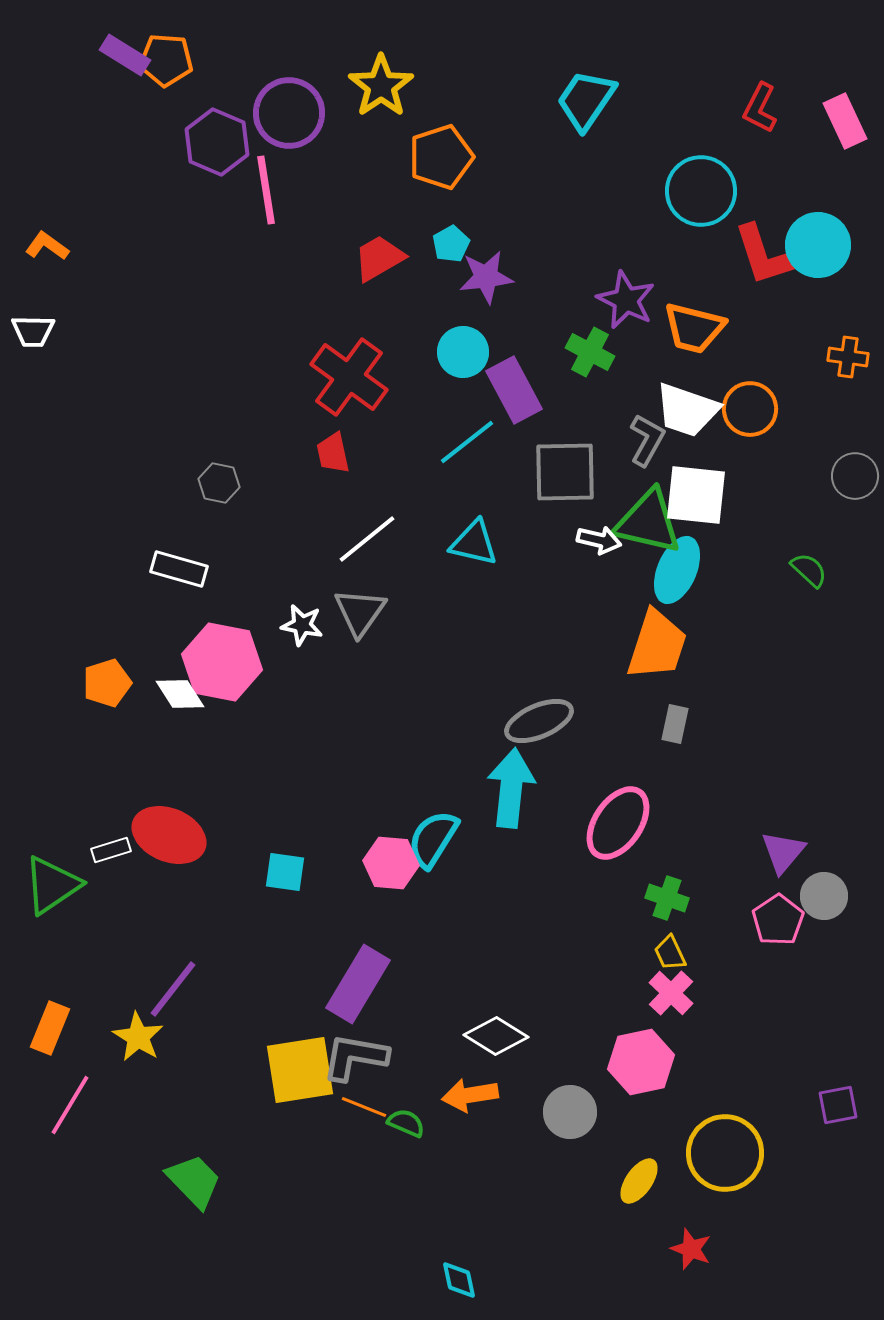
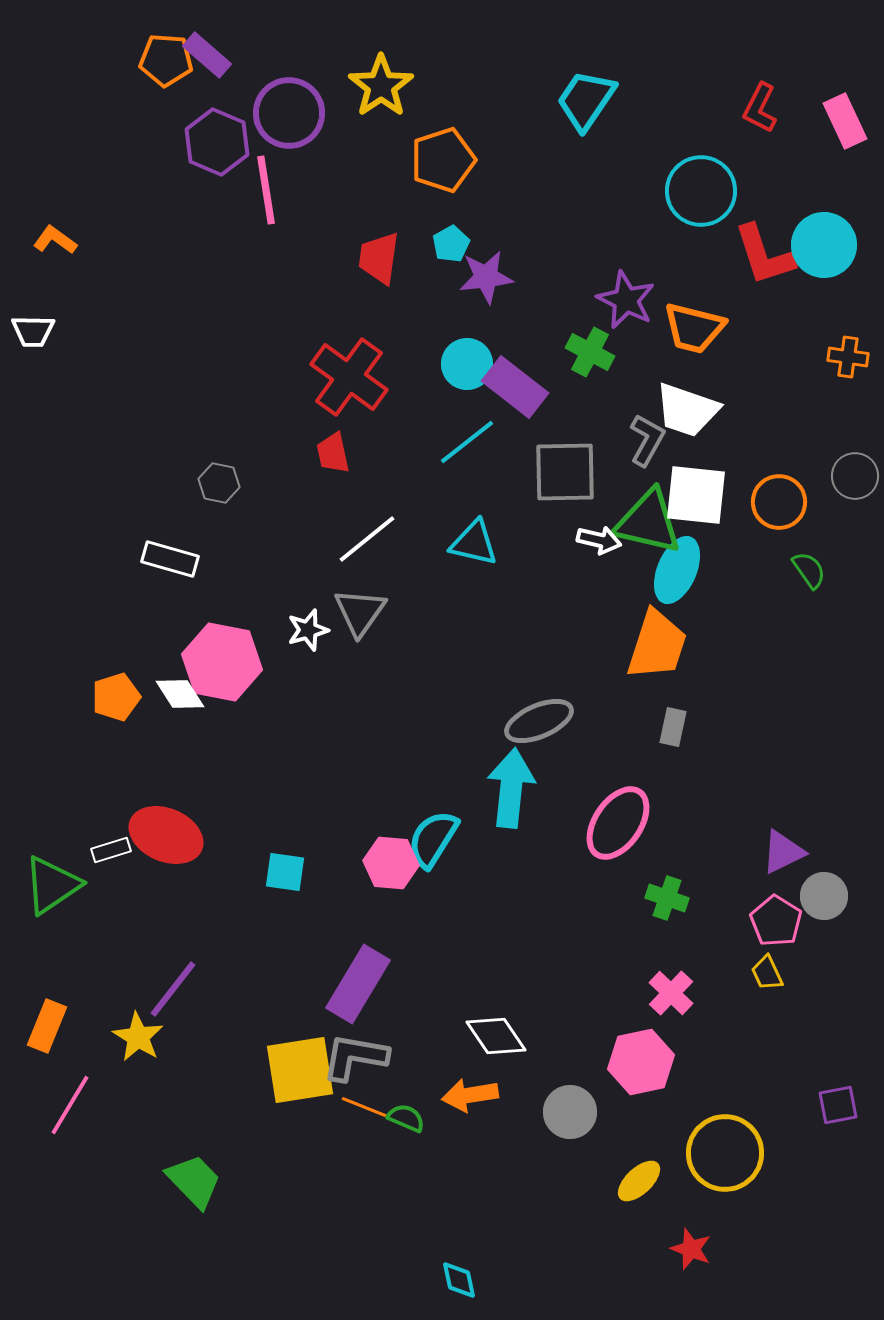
purple rectangle at (125, 55): moved 82 px right; rotated 9 degrees clockwise
orange pentagon at (441, 157): moved 2 px right, 3 px down
cyan circle at (818, 245): moved 6 px right
orange L-shape at (47, 246): moved 8 px right, 6 px up
red trapezoid at (379, 258): rotated 52 degrees counterclockwise
cyan circle at (463, 352): moved 4 px right, 12 px down
purple rectangle at (514, 390): moved 1 px right, 3 px up; rotated 24 degrees counterclockwise
orange circle at (750, 409): moved 29 px right, 93 px down
white rectangle at (179, 569): moved 9 px left, 10 px up
green semicircle at (809, 570): rotated 12 degrees clockwise
white star at (302, 625): moved 6 px right, 5 px down; rotated 27 degrees counterclockwise
orange pentagon at (107, 683): moved 9 px right, 14 px down
gray rectangle at (675, 724): moved 2 px left, 3 px down
red ellipse at (169, 835): moved 3 px left
purple triangle at (783, 852): rotated 24 degrees clockwise
pink pentagon at (778, 920): moved 2 px left, 1 px down; rotated 6 degrees counterclockwise
yellow trapezoid at (670, 953): moved 97 px right, 20 px down
orange rectangle at (50, 1028): moved 3 px left, 2 px up
white diamond at (496, 1036): rotated 24 degrees clockwise
green semicircle at (406, 1123): moved 5 px up
yellow ellipse at (639, 1181): rotated 12 degrees clockwise
